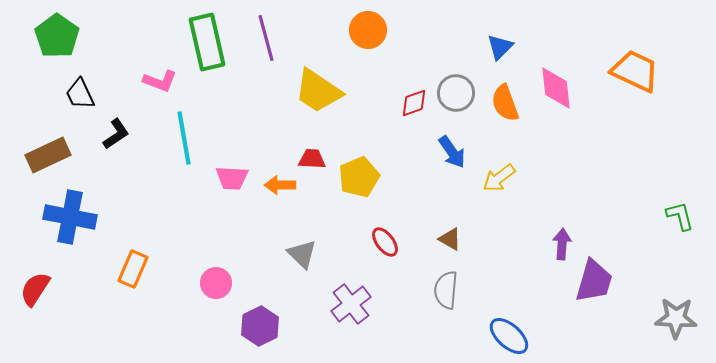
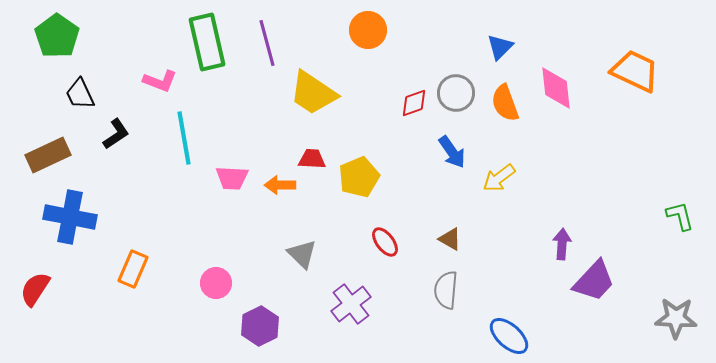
purple line: moved 1 px right, 5 px down
yellow trapezoid: moved 5 px left, 2 px down
purple trapezoid: rotated 27 degrees clockwise
